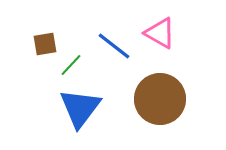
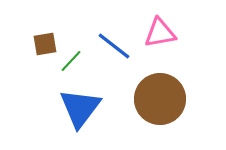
pink triangle: rotated 40 degrees counterclockwise
green line: moved 4 px up
